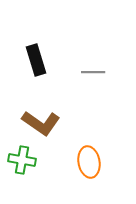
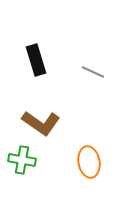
gray line: rotated 25 degrees clockwise
